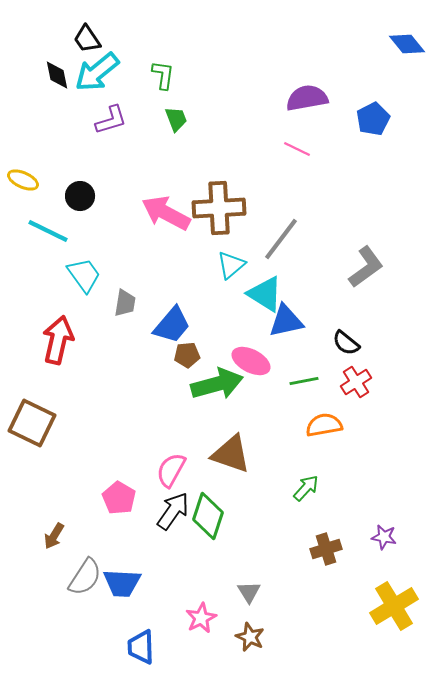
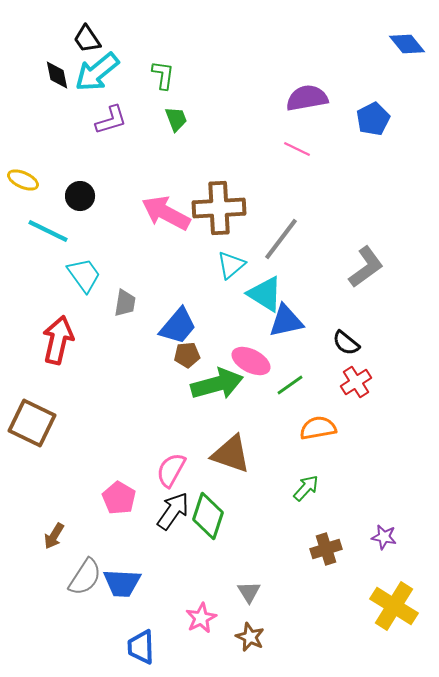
blue trapezoid at (172, 325): moved 6 px right, 1 px down
green line at (304, 381): moved 14 px left, 4 px down; rotated 24 degrees counterclockwise
orange semicircle at (324, 425): moved 6 px left, 3 px down
yellow cross at (394, 606): rotated 27 degrees counterclockwise
